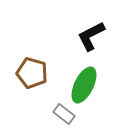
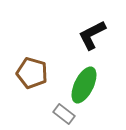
black L-shape: moved 1 px right, 1 px up
